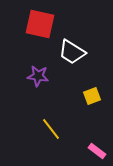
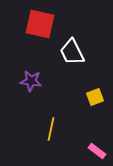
white trapezoid: rotated 32 degrees clockwise
purple star: moved 7 px left, 5 px down
yellow square: moved 3 px right, 1 px down
yellow line: rotated 50 degrees clockwise
